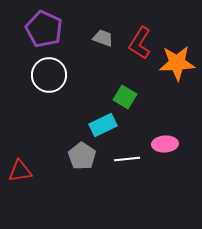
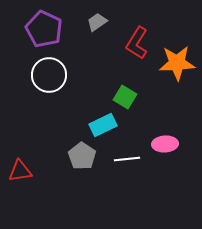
gray trapezoid: moved 6 px left, 16 px up; rotated 55 degrees counterclockwise
red L-shape: moved 3 px left
